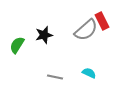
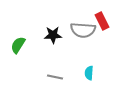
gray semicircle: moved 3 px left; rotated 45 degrees clockwise
black star: moved 9 px right; rotated 12 degrees clockwise
green semicircle: moved 1 px right
cyan semicircle: rotated 112 degrees counterclockwise
